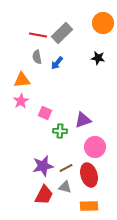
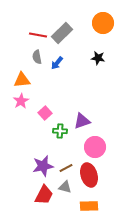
pink square: rotated 24 degrees clockwise
purple triangle: moved 1 px left, 1 px down
